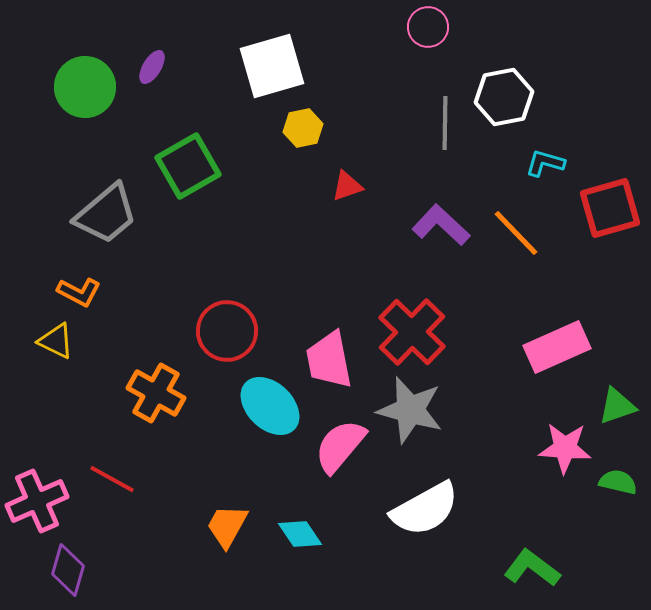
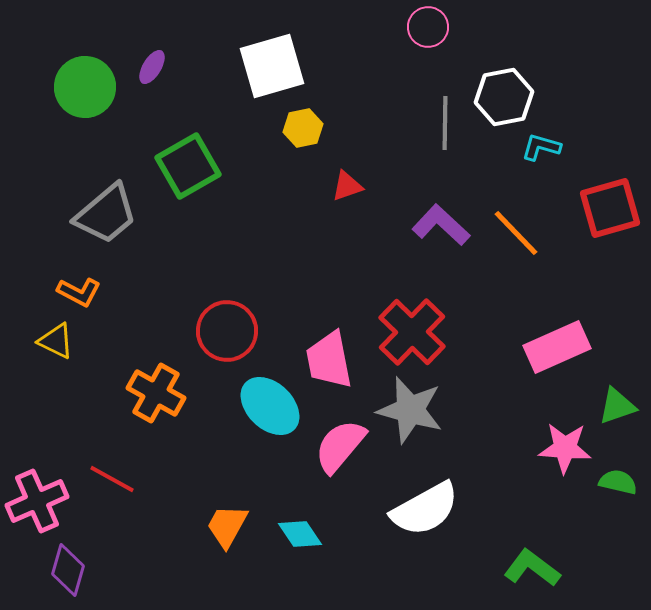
cyan L-shape: moved 4 px left, 16 px up
